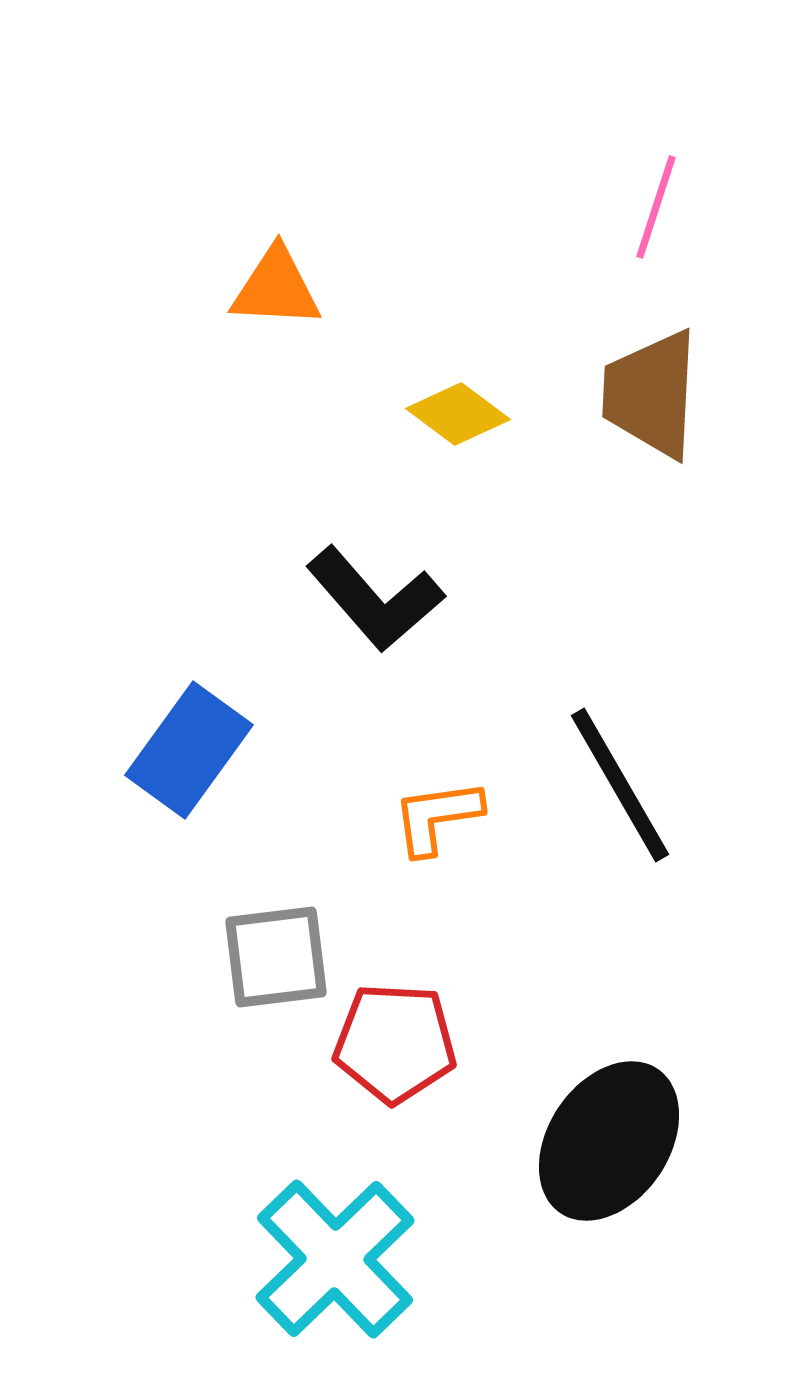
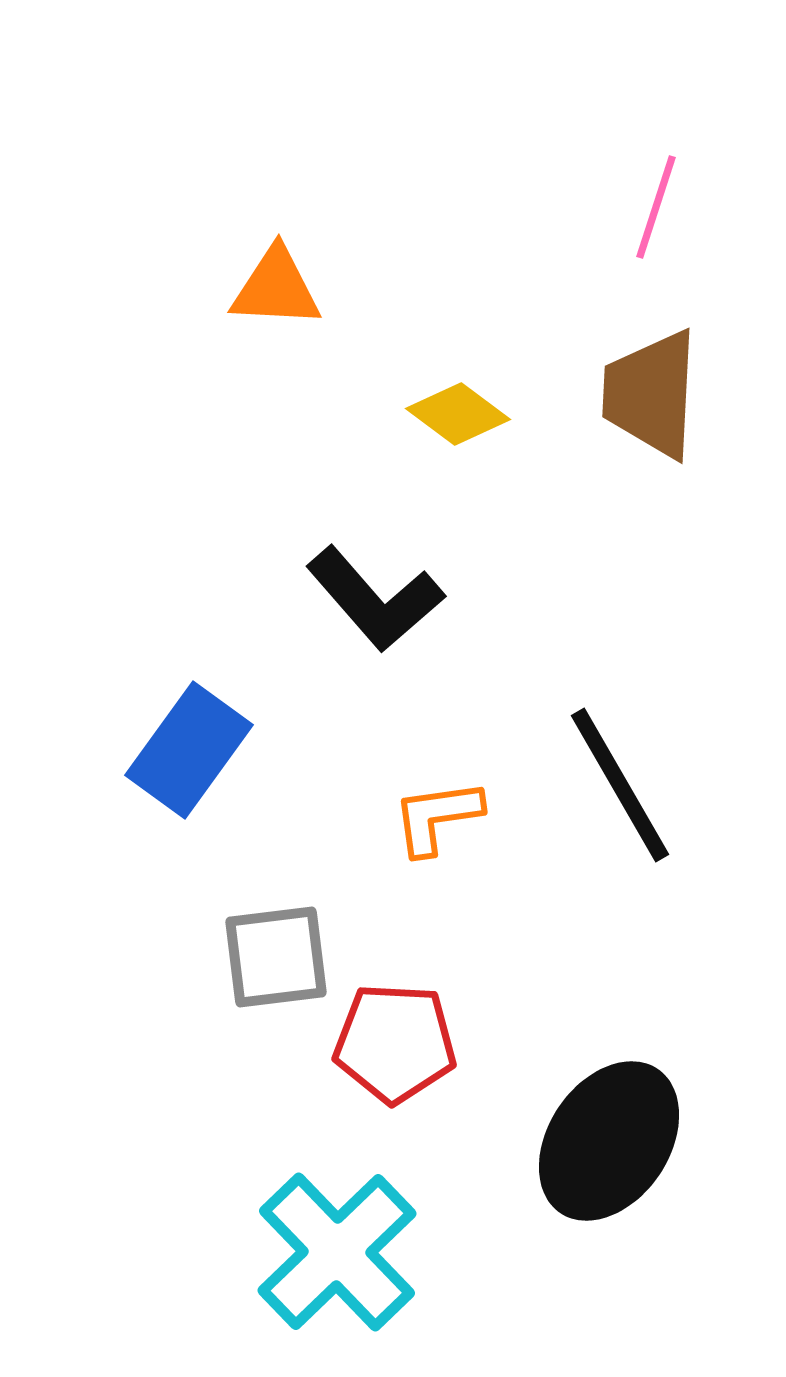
cyan cross: moved 2 px right, 7 px up
